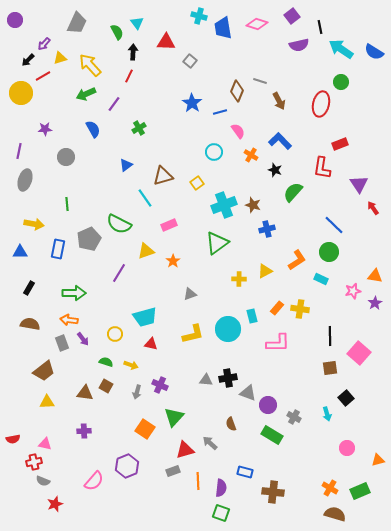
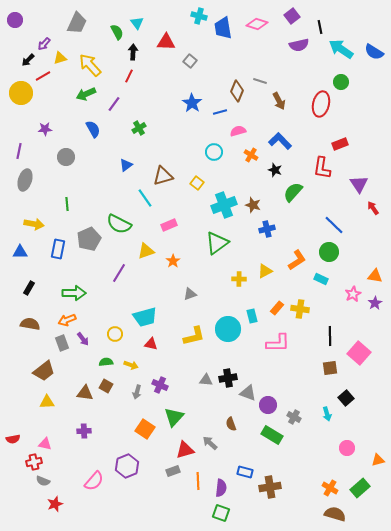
pink semicircle at (238, 131): rotated 70 degrees counterclockwise
yellow square at (197, 183): rotated 16 degrees counterclockwise
pink star at (353, 291): moved 3 px down; rotated 14 degrees counterclockwise
orange arrow at (69, 320): moved 2 px left; rotated 30 degrees counterclockwise
yellow L-shape at (193, 334): moved 1 px right, 2 px down
green semicircle at (106, 362): rotated 24 degrees counterclockwise
green rectangle at (360, 491): moved 3 px up; rotated 18 degrees counterclockwise
brown cross at (273, 492): moved 3 px left, 5 px up; rotated 15 degrees counterclockwise
